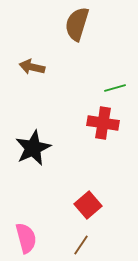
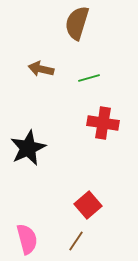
brown semicircle: moved 1 px up
brown arrow: moved 9 px right, 2 px down
green line: moved 26 px left, 10 px up
black star: moved 5 px left
pink semicircle: moved 1 px right, 1 px down
brown line: moved 5 px left, 4 px up
